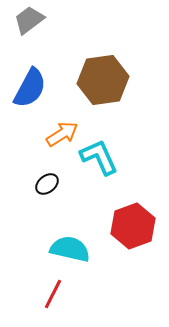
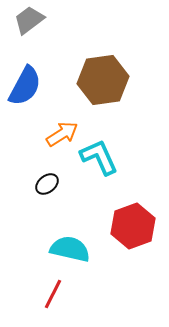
blue semicircle: moved 5 px left, 2 px up
